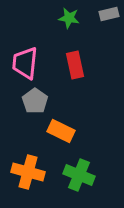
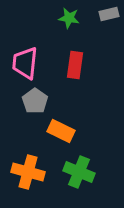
red rectangle: rotated 20 degrees clockwise
green cross: moved 3 px up
